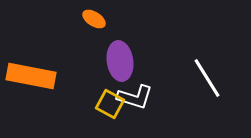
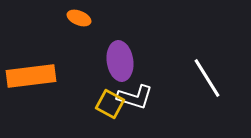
orange ellipse: moved 15 px left, 1 px up; rotated 10 degrees counterclockwise
orange rectangle: rotated 18 degrees counterclockwise
